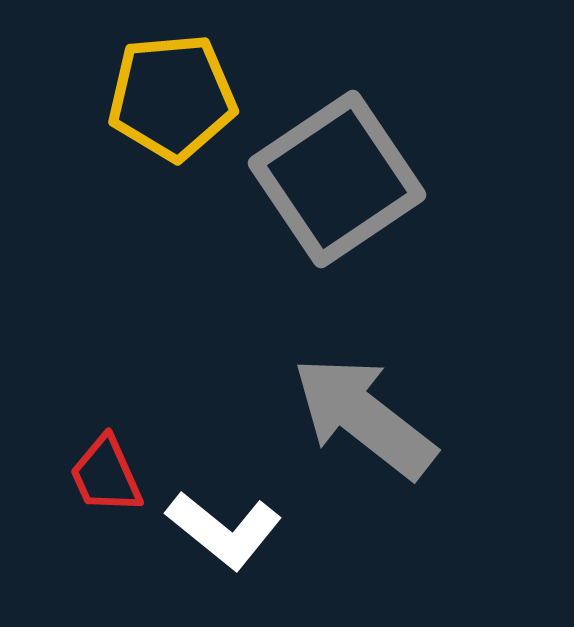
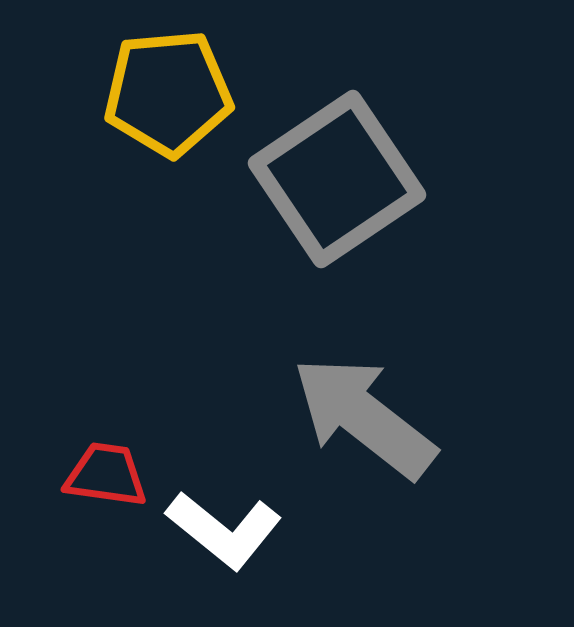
yellow pentagon: moved 4 px left, 4 px up
red trapezoid: rotated 122 degrees clockwise
